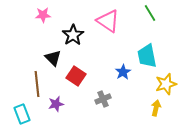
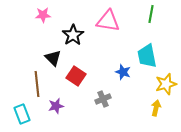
green line: moved 1 px right, 1 px down; rotated 42 degrees clockwise
pink triangle: rotated 25 degrees counterclockwise
blue star: rotated 21 degrees counterclockwise
purple star: moved 2 px down
